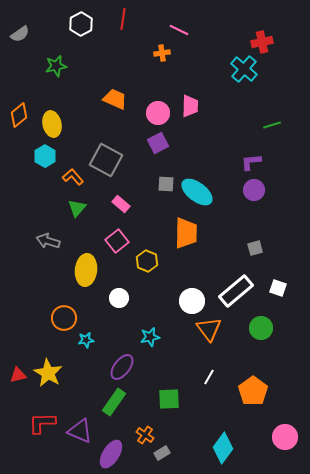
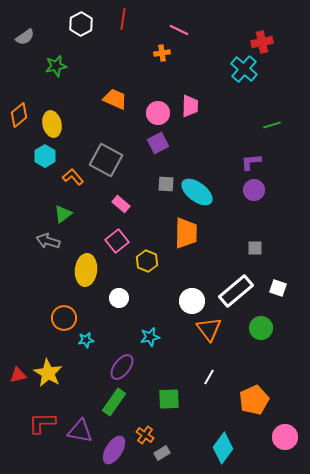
gray semicircle at (20, 34): moved 5 px right, 3 px down
green triangle at (77, 208): moved 14 px left, 6 px down; rotated 12 degrees clockwise
gray square at (255, 248): rotated 14 degrees clockwise
orange pentagon at (253, 391): moved 1 px right, 9 px down; rotated 12 degrees clockwise
purple triangle at (80, 431): rotated 12 degrees counterclockwise
purple ellipse at (111, 454): moved 3 px right, 4 px up
